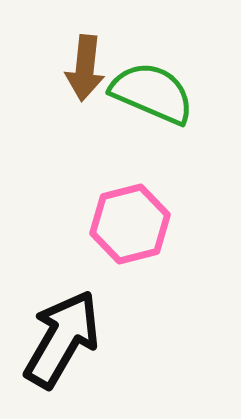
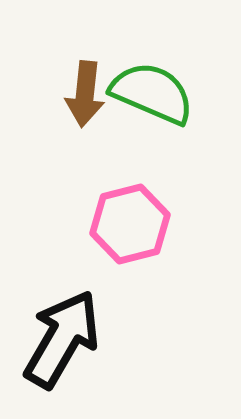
brown arrow: moved 26 px down
